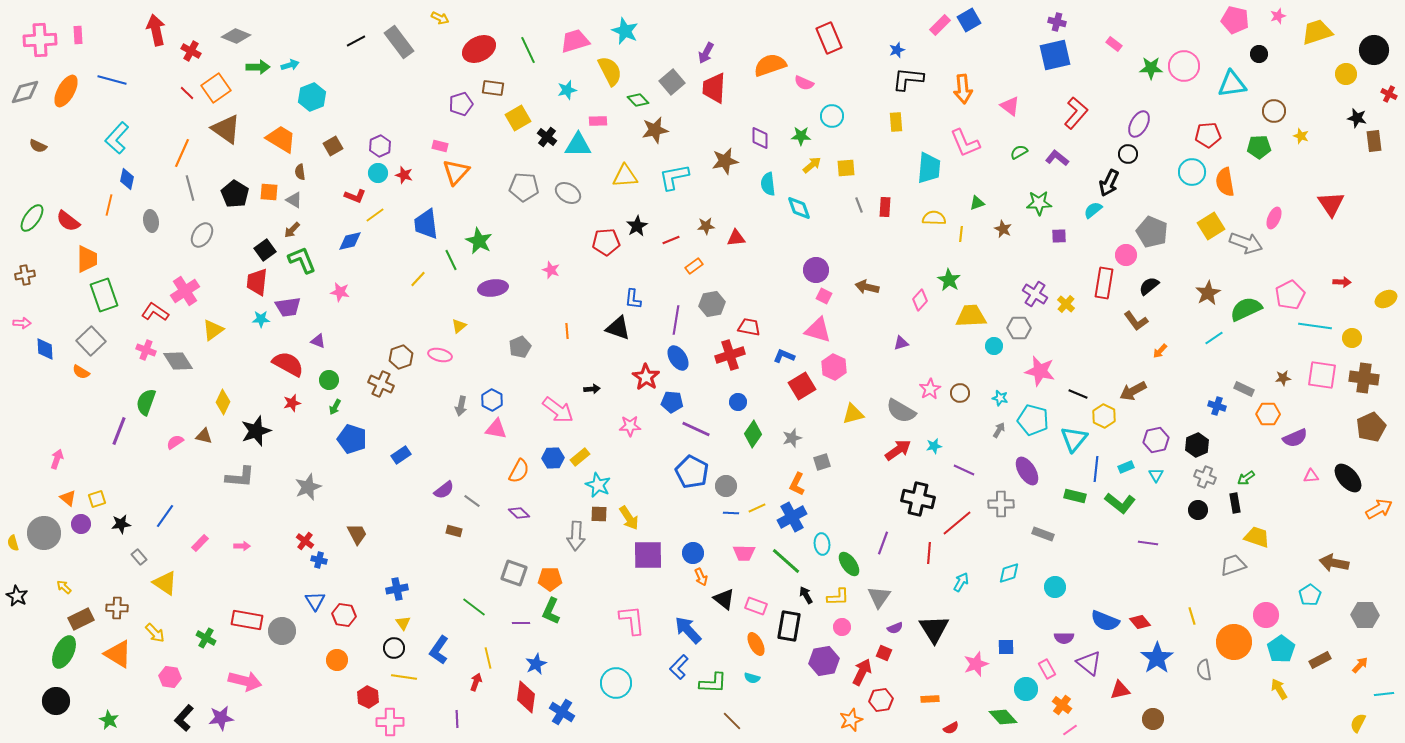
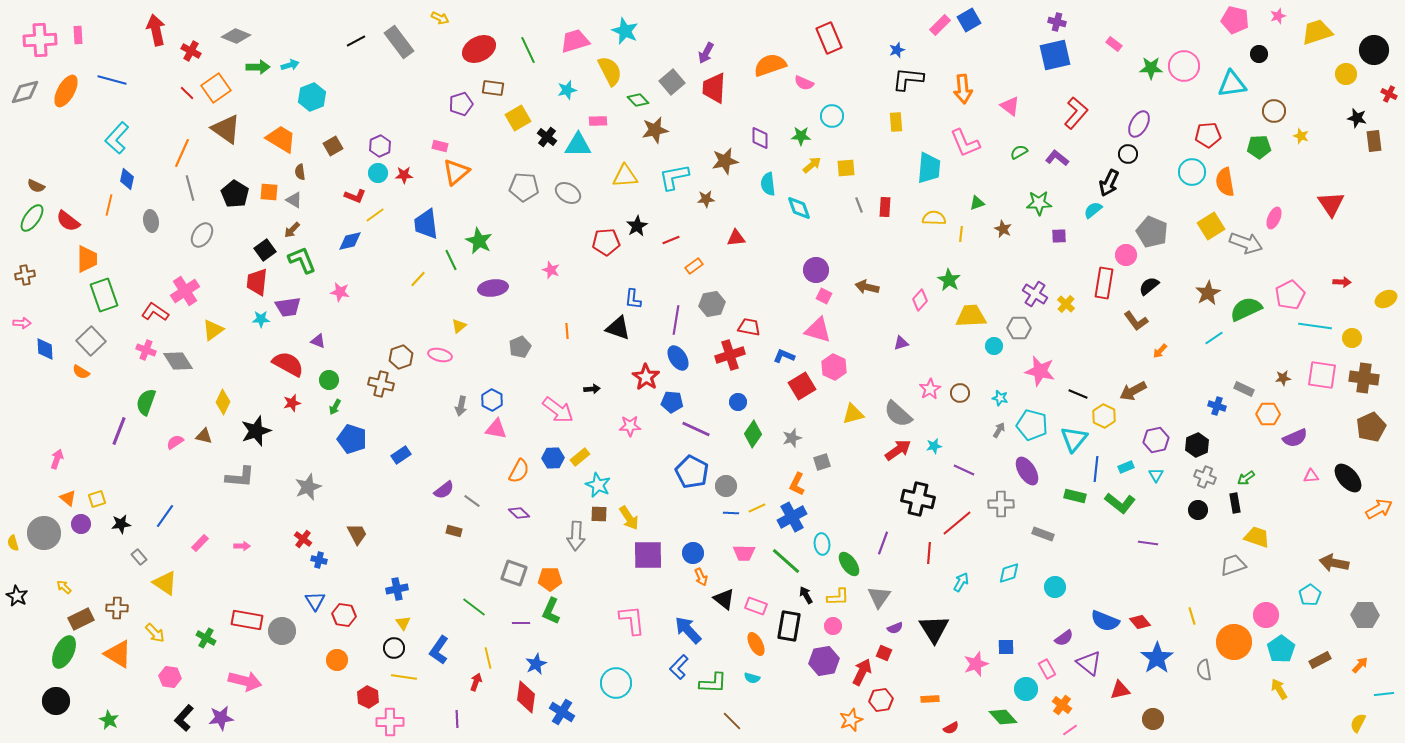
brown semicircle at (38, 146): moved 2 px left, 40 px down
orange triangle at (456, 172): rotated 8 degrees clockwise
red star at (404, 175): rotated 18 degrees counterclockwise
brown star at (706, 226): moved 27 px up
brown cross at (381, 384): rotated 10 degrees counterclockwise
gray semicircle at (901, 411): moved 3 px left, 3 px down; rotated 12 degrees clockwise
cyan pentagon at (1033, 420): moved 1 px left, 5 px down
red cross at (305, 541): moved 2 px left, 2 px up
pink circle at (842, 627): moved 9 px left, 1 px up
purple semicircle at (1064, 638): rotated 36 degrees counterclockwise
